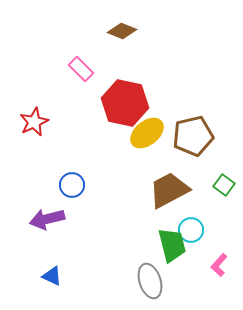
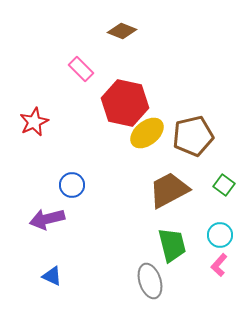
cyan circle: moved 29 px right, 5 px down
